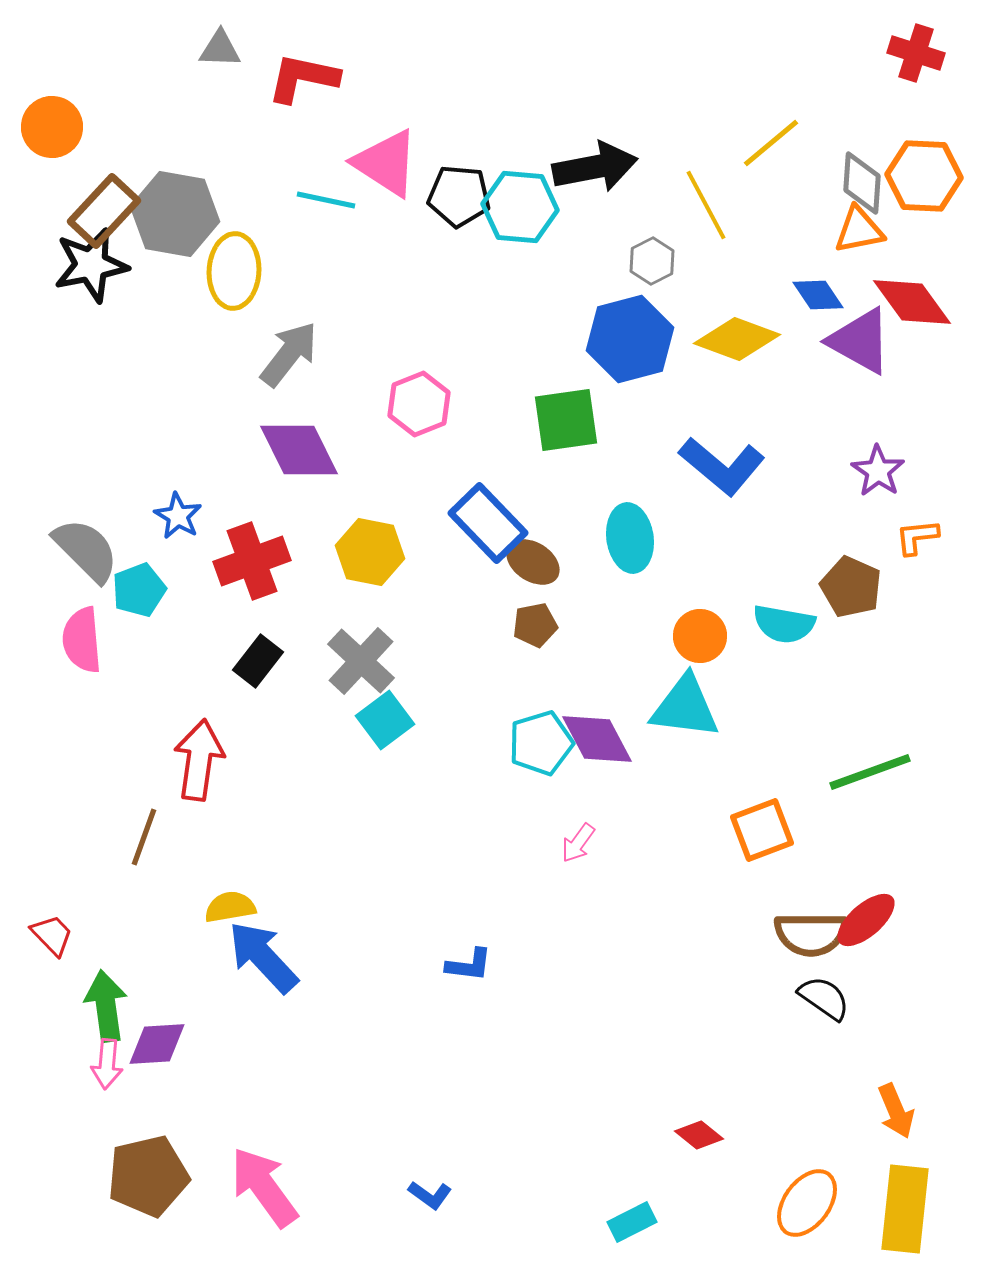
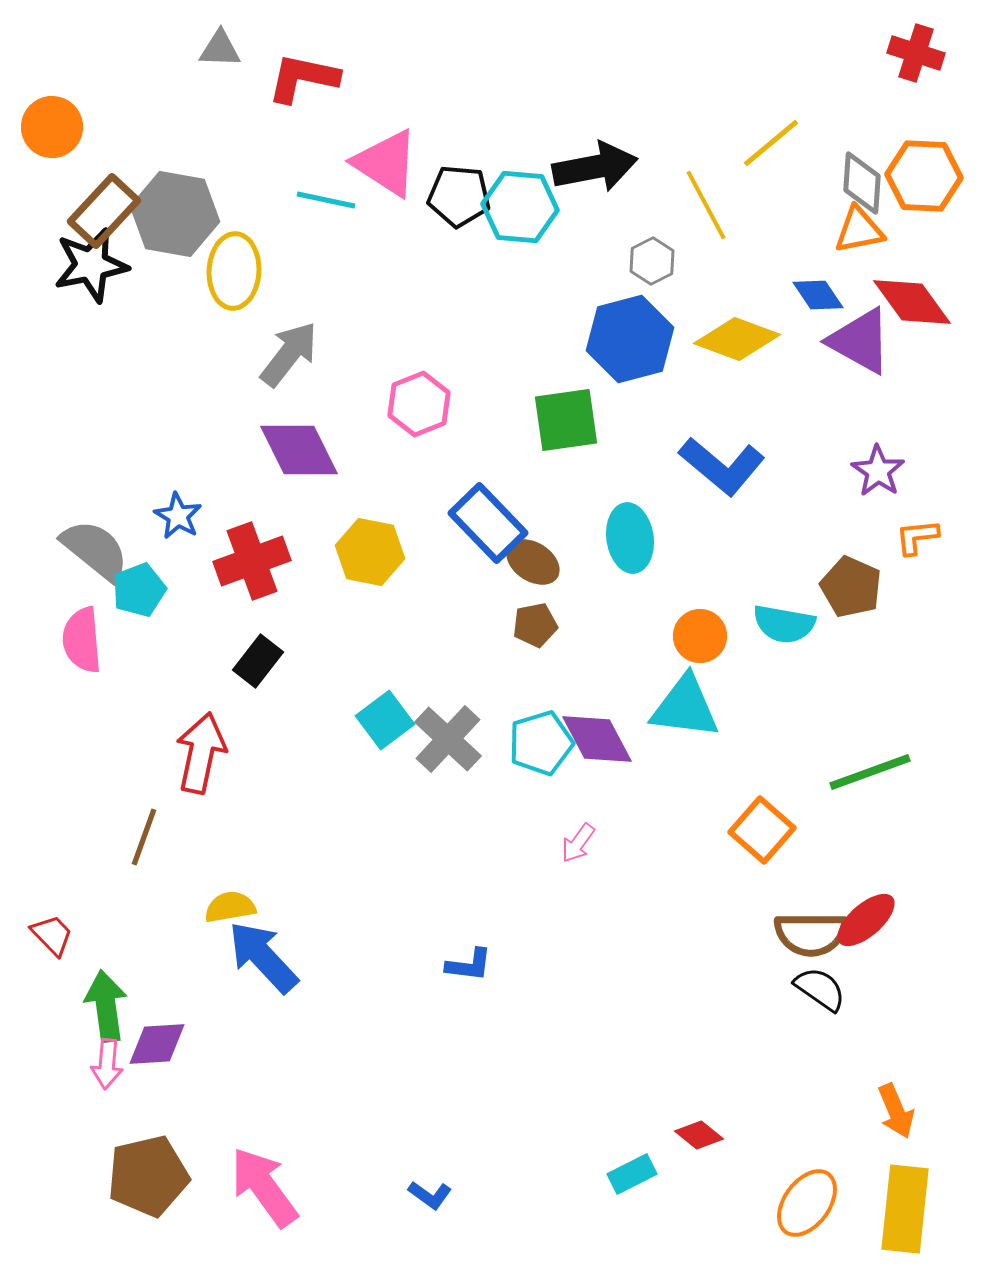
gray semicircle at (86, 550): moved 9 px right; rotated 6 degrees counterclockwise
gray cross at (361, 661): moved 87 px right, 78 px down
red arrow at (199, 760): moved 2 px right, 7 px up; rotated 4 degrees clockwise
orange square at (762, 830): rotated 28 degrees counterclockwise
black semicircle at (824, 998): moved 4 px left, 9 px up
cyan rectangle at (632, 1222): moved 48 px up
